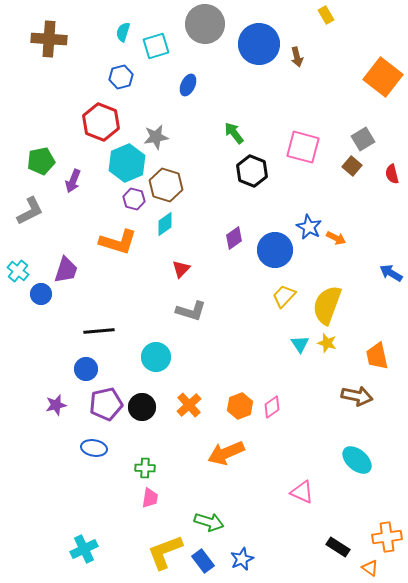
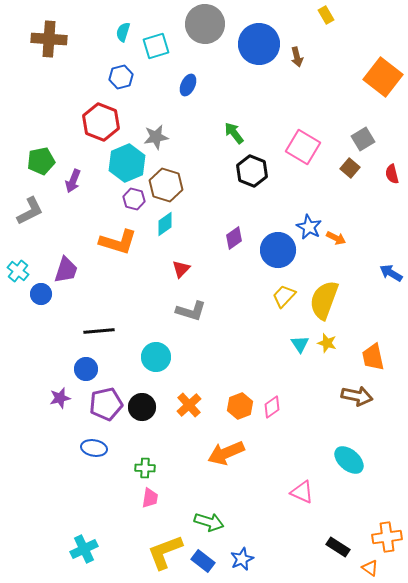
pink square at (303, 147): rotated 16 degrees clockwise
brown square at (352, 166): moved 2 px left, 2 px down
blue circle at (275, 250): moved 3 px right
yellow semicircle at (327, 305): moved 3 px left, 5 px up
orange trapezoid at (377, 356): moved 4 px left, 1 px down
purple star at (56, 405): moved 4 px right, 7 px up
cyan ellipse at (357, 460): moved 8 px left
blue rectangle at (203, 561): rotated 15 degrees counterclockwise
